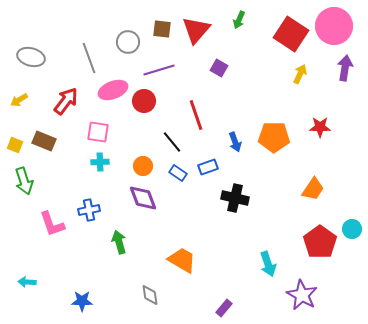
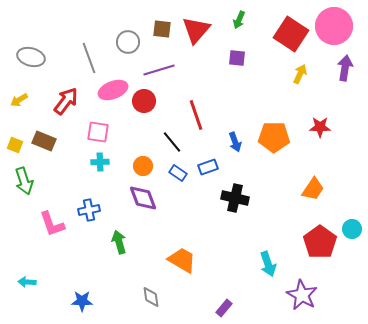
purple square at (219, 68): moved 18 px right, 10 px up; rotated 24 degrees counterclockwise
gray diamond at (150, 295): moved 1 px right, 2 px down
